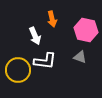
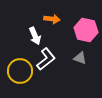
orange arrow: rotated 70 degrees counterclockwise
gray triangle: moved 1 px down
white L-shape: moved 1 px right, 2 px up; rotated 45 degrees counterclockwise
yellow circle: moved 2 px right, 1 px down
